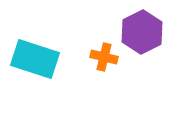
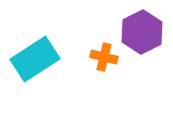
cyan rectangle: rotated 51 degrees counterclockwise
